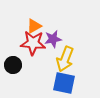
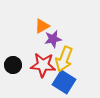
orange triangle: moved 8 px right
red star: moved 10 px right, 22 px down
yellow arrow: moved 1 px left
blue square: moved 1 px up; rotated 20 degrees clockwise
